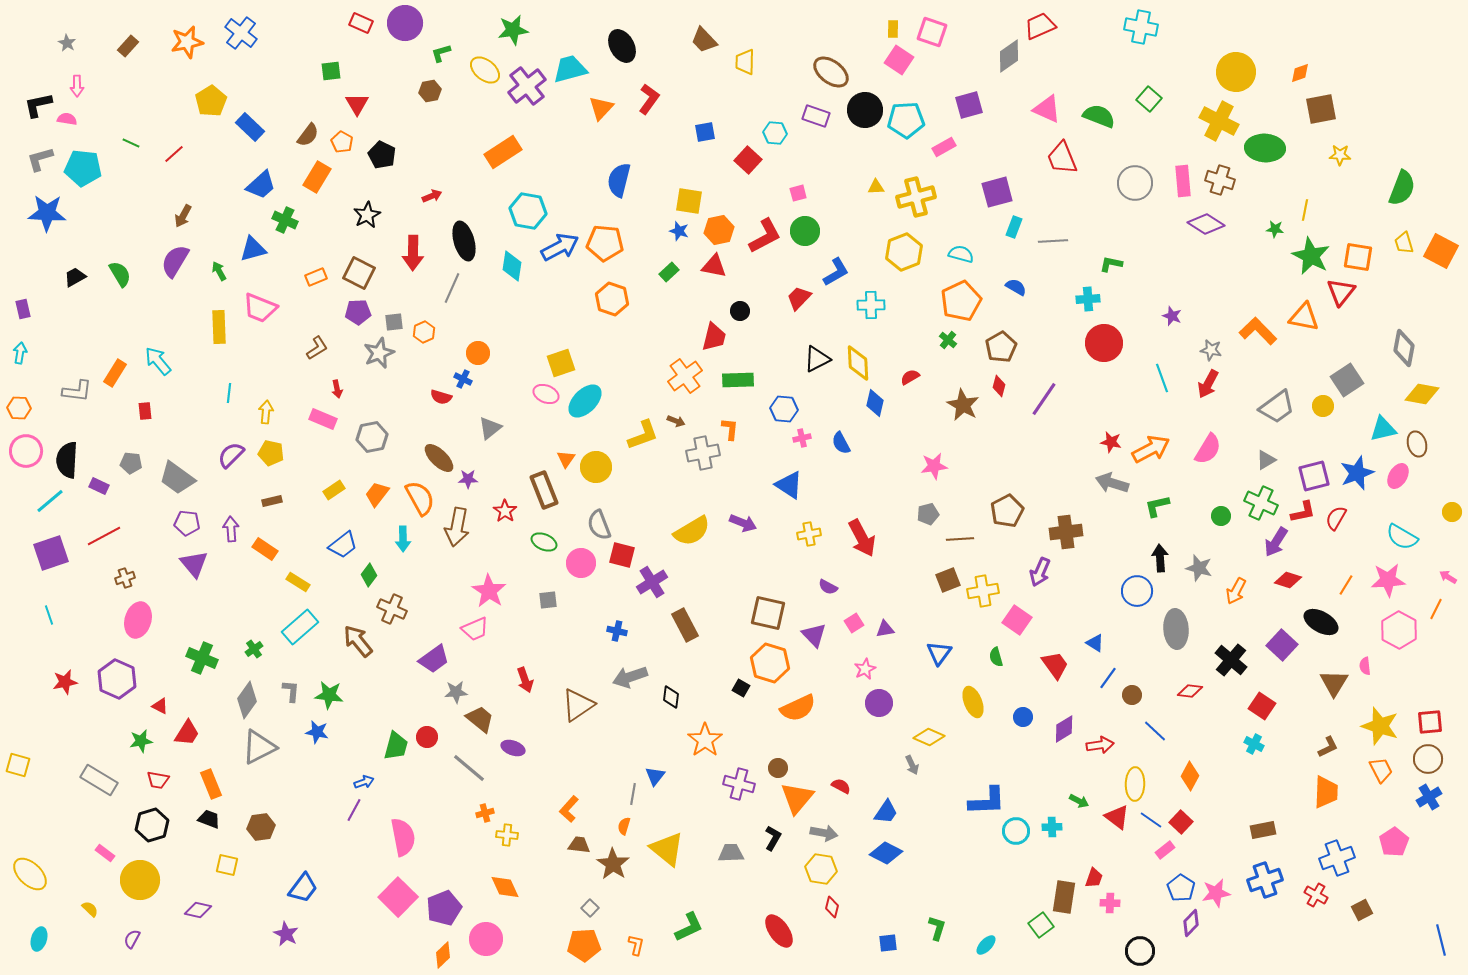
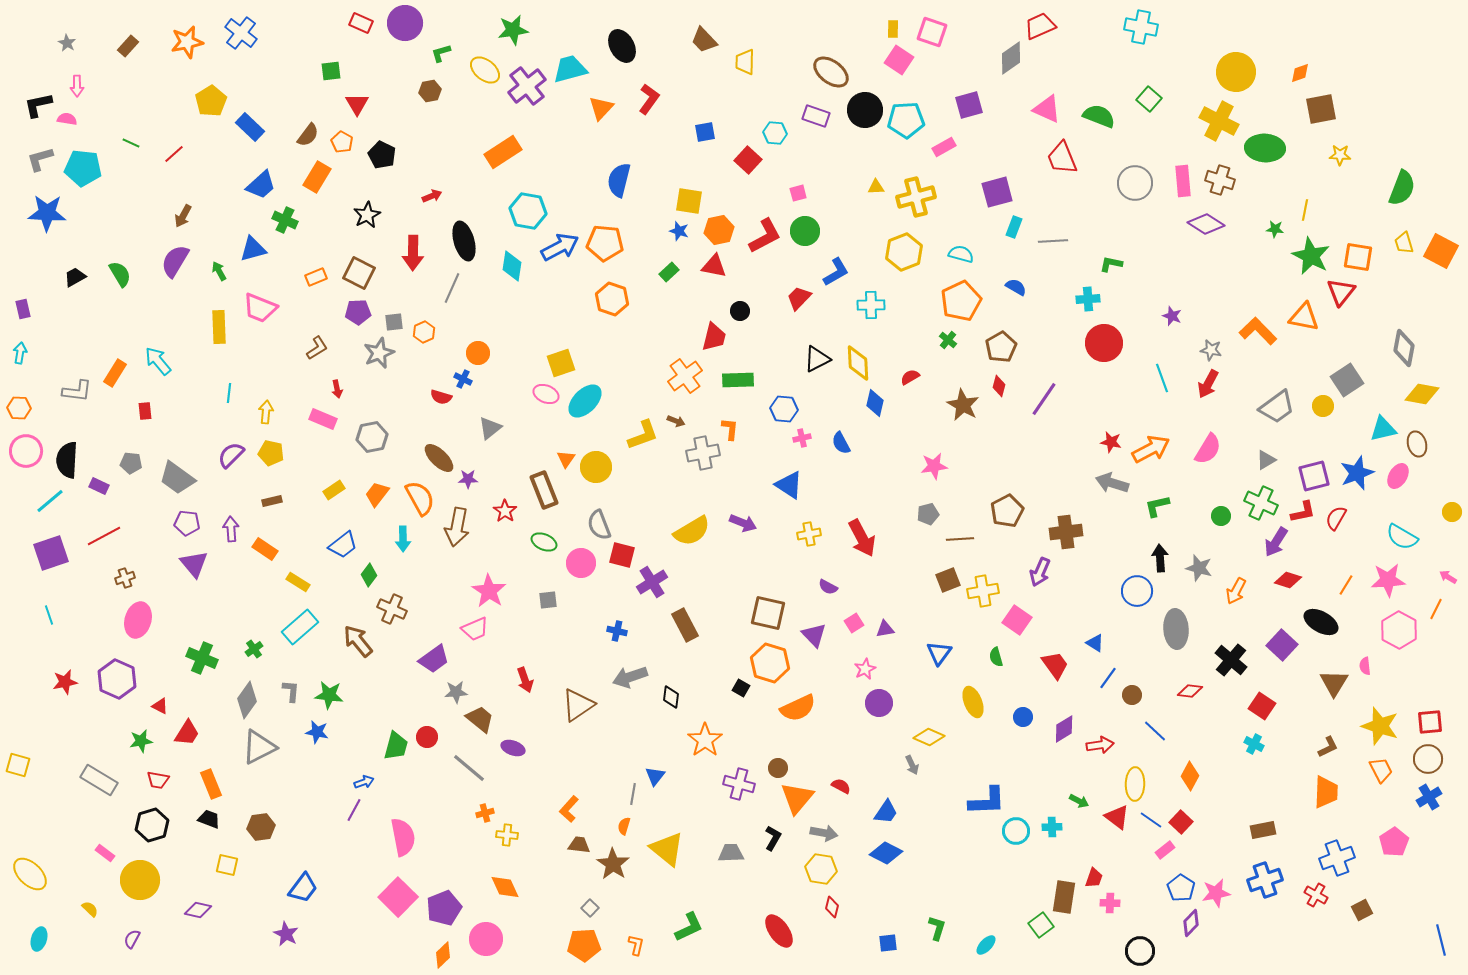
gray diamond at (1009, 56): moved 2 px right, 2 px down
